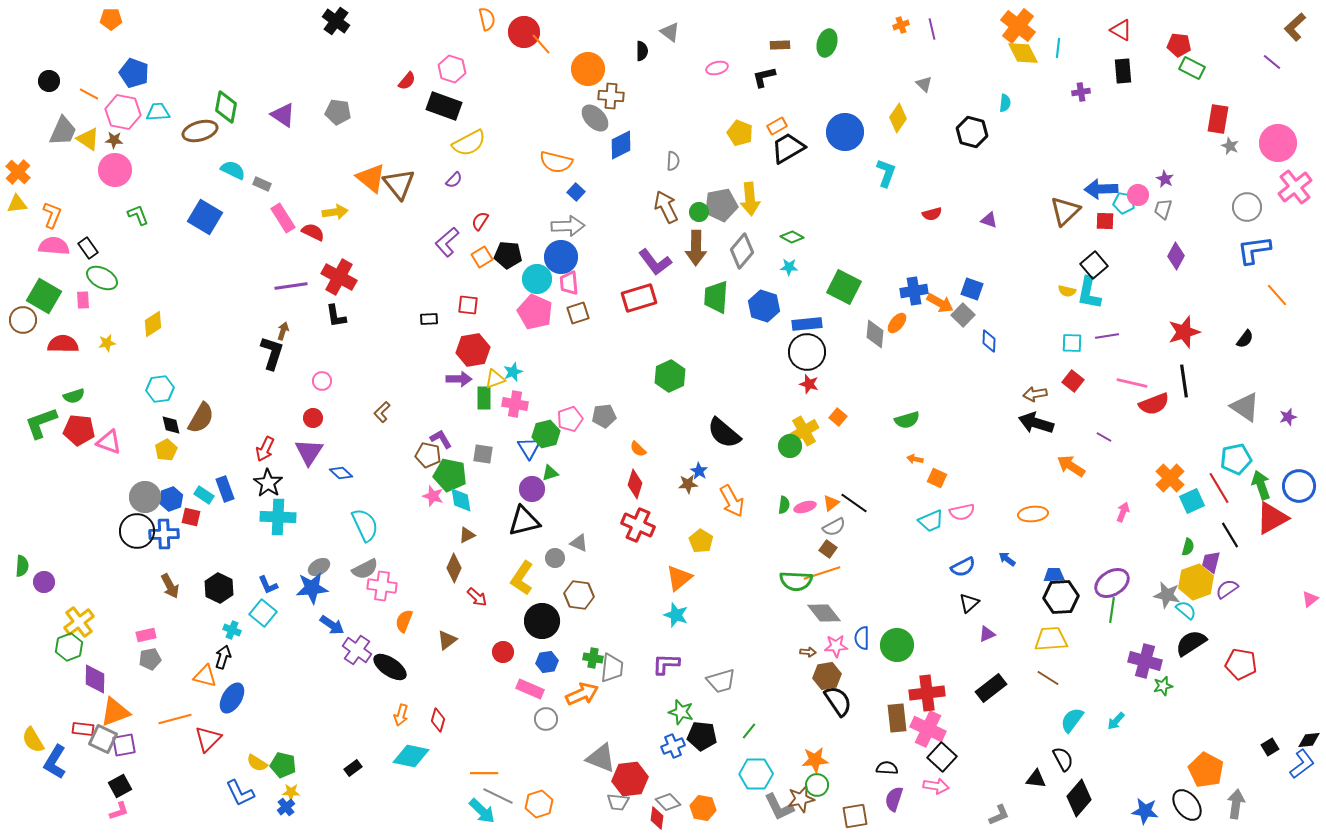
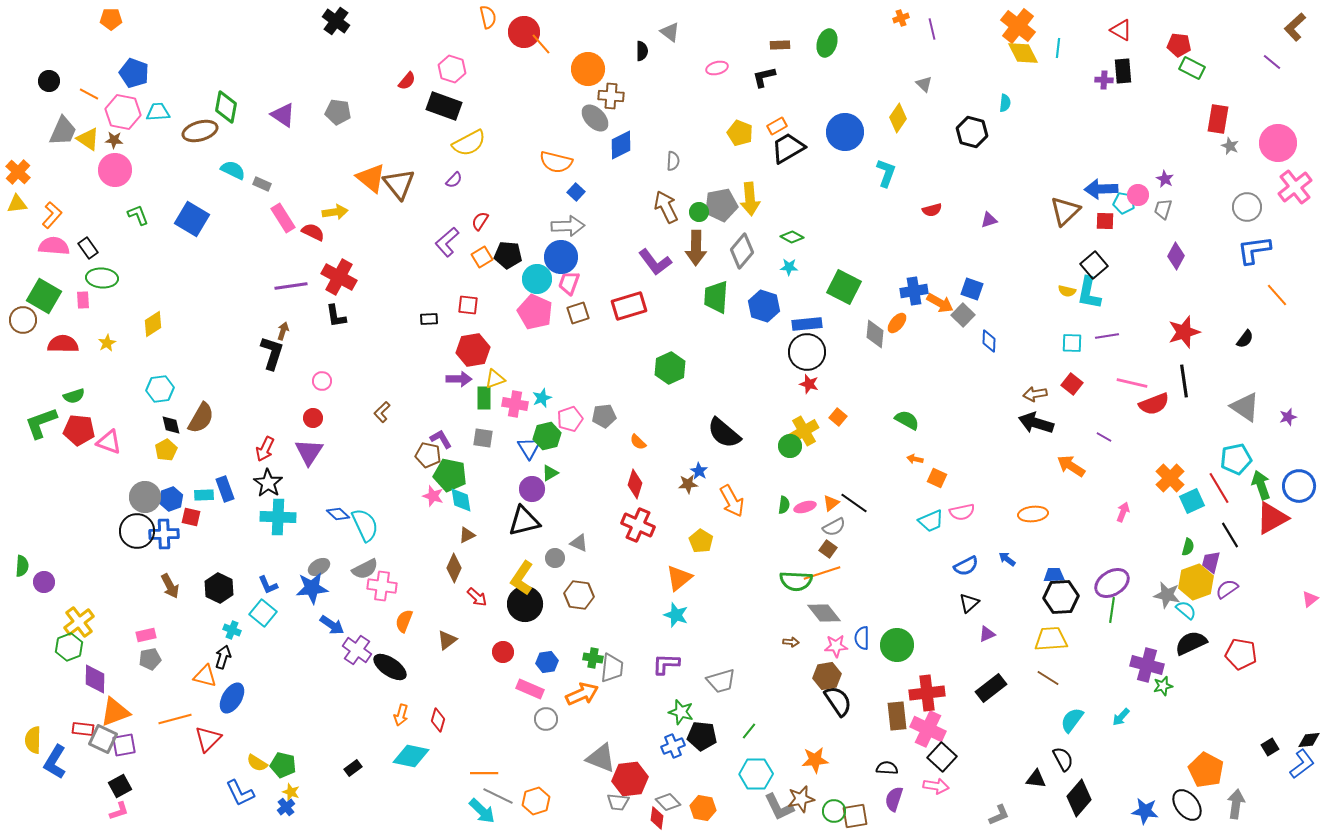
orange semicircle at (487, 19): moved 1 px right, 2 px up
orange cross at (901, 25): moved 7 px up
purple cross at (1081, 92): moved 23 px right, 12 px up; rotated 12 degrees clockwise
red semicircle at (932, 214): moved 4 px up
orange L-shape at (52, 215): rotated 20 degrees clockwise
blue square at (205, 217): moved 13 px left, 2 px down
purple triangle at (989, 220): rotated 36 degrees counterclockwise
green ellipse at (102, 278): rotated 24 degrees counterclockwise
pink trapezoid at (569, 283): rotated 25 degrees clockwise
red rectangle at (639, 298): moved 10 px left, 8 px down
yellow star at (107, 343): rotated 18 degrees counterclockwise
cyan star at (513, 372): moved 29 px right, 26 px down
green hexagon at (670, 376): moved 8 px up
red square at (1073, 381): moved 1 px left, 3 px down
green semicircle at (907, 420): rotated 135 degrees counterclockwise
green hexagon at (546, 434): moved 1 px right, 2 px down
orange semicircle at (638, 449): moved 7 px up
gray square at (483, 454): moved 16 px up
blue diamond at (341, 473): moved 3 px left, 41 px down
green triangle at (550, 473): rotated 12 degrees counterclockwise
cyan rectangle at (204, 495): rotated 36 degrees counterclockwise
blue semicircle at (963, 567): moved 3 px right, 1 px up
black circle at (542, 621): moved 17 px left, 17 px up
black semicircle at (1191, 643): rotated 8 degrees clockwise
brown arrow at (808, 652): moved 17 px left, 10 px up
purple cross at (1145, 661): moved 2 px right, 4 px down
red pentagon at (1241, 664): moved 10 px up
brown rectangle at (897, 718): moved 2 px up
cyan arrow at (1116, 721): moved 5 px right, 4 px up
yellow semicircle at (33, 740): rotated 32 degrees clockwise
green circle at (817, 785): moved 17 px right, 26 px down
yellow star at (291, 792): rotated 18 degrees clockwise
orange hexagon at (539, 804): moved 3 px left, 3 px up
